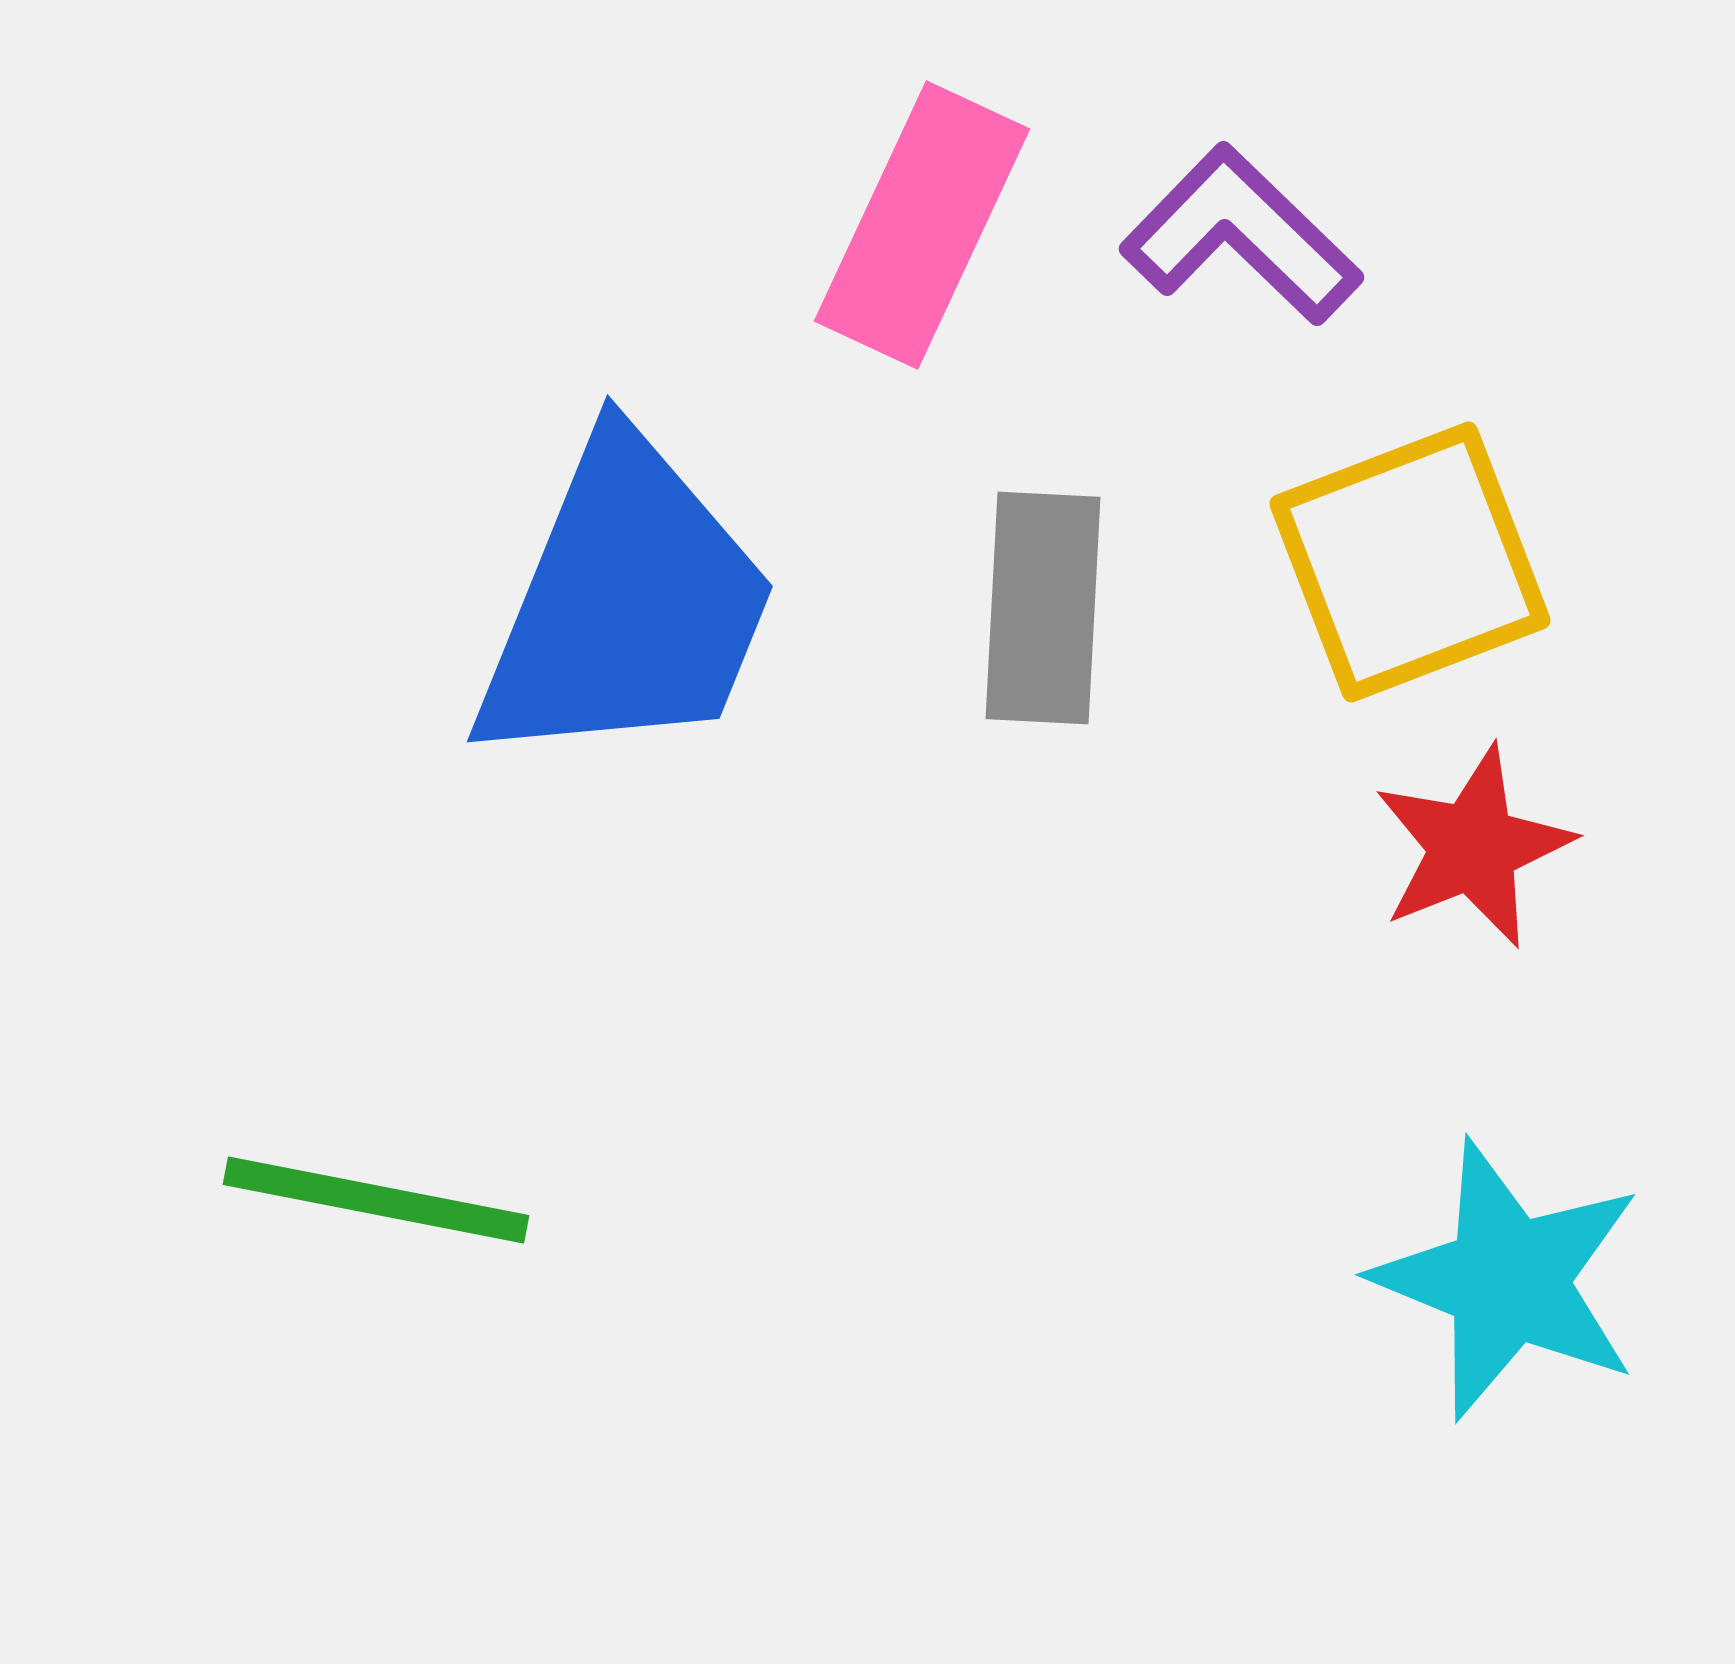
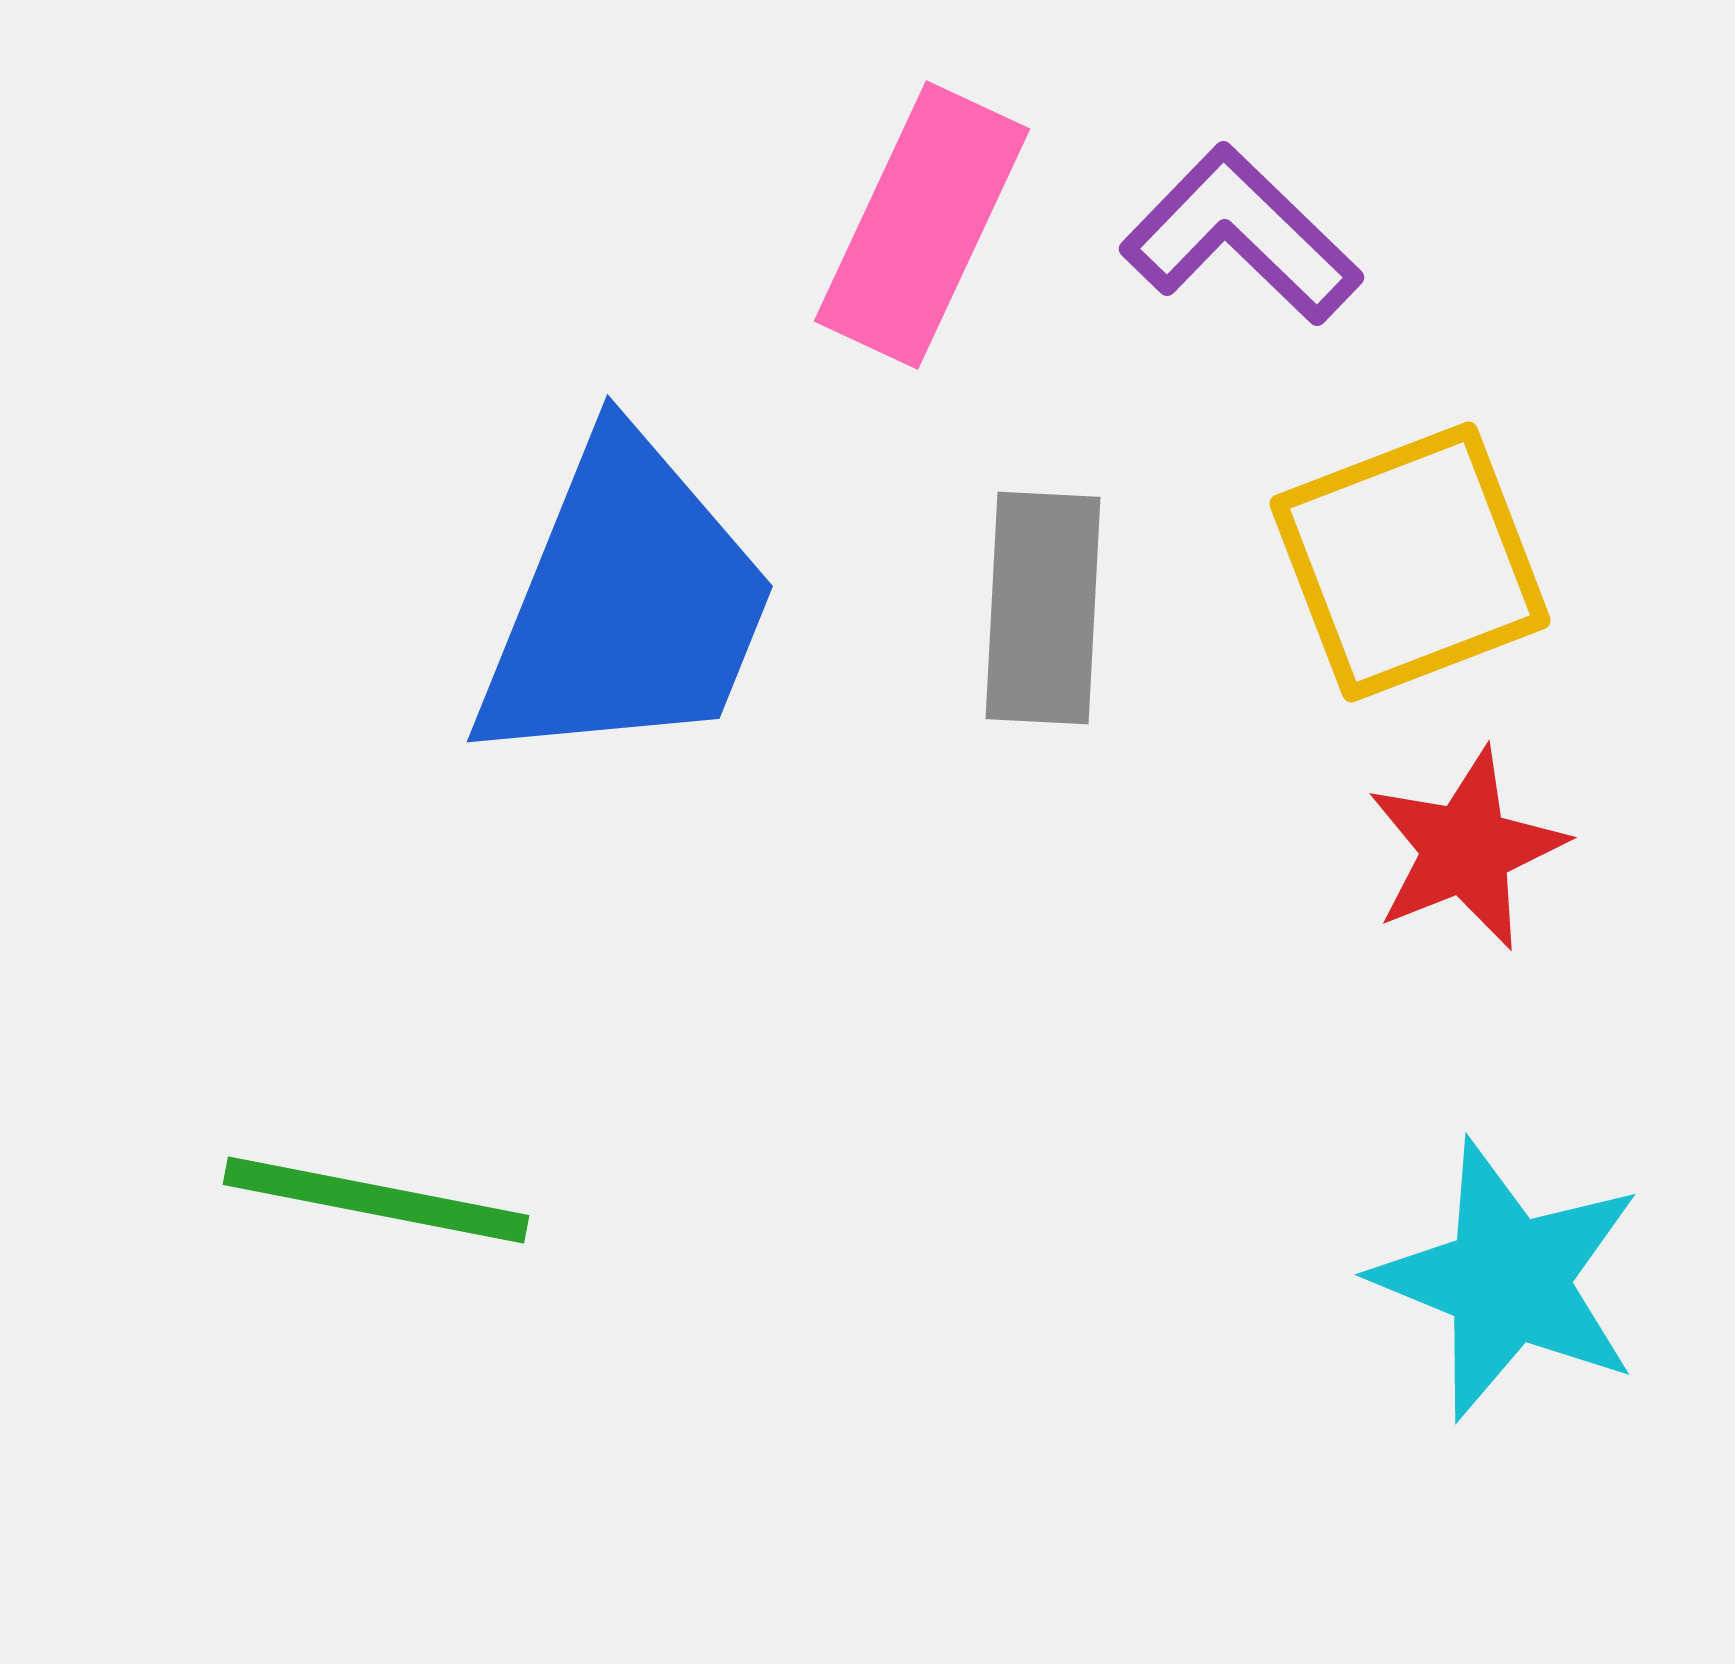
red star: moved 7 px left, 2 px down
